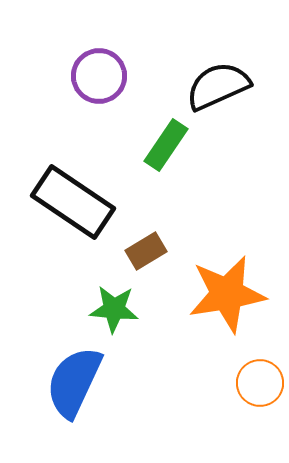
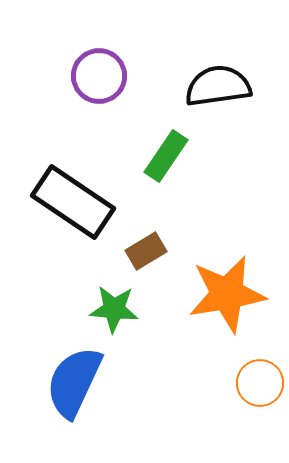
black semicircle: rotated 16 degrees clockwise
green rectangle: moved 11 px down
